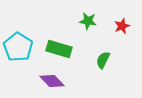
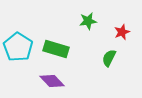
green star: rotated 18 degrees counterclockwise
red star: moved 6 px down
green rectangle: moved 3 px left
green semicircle: moved 6 px right, 2 px up
